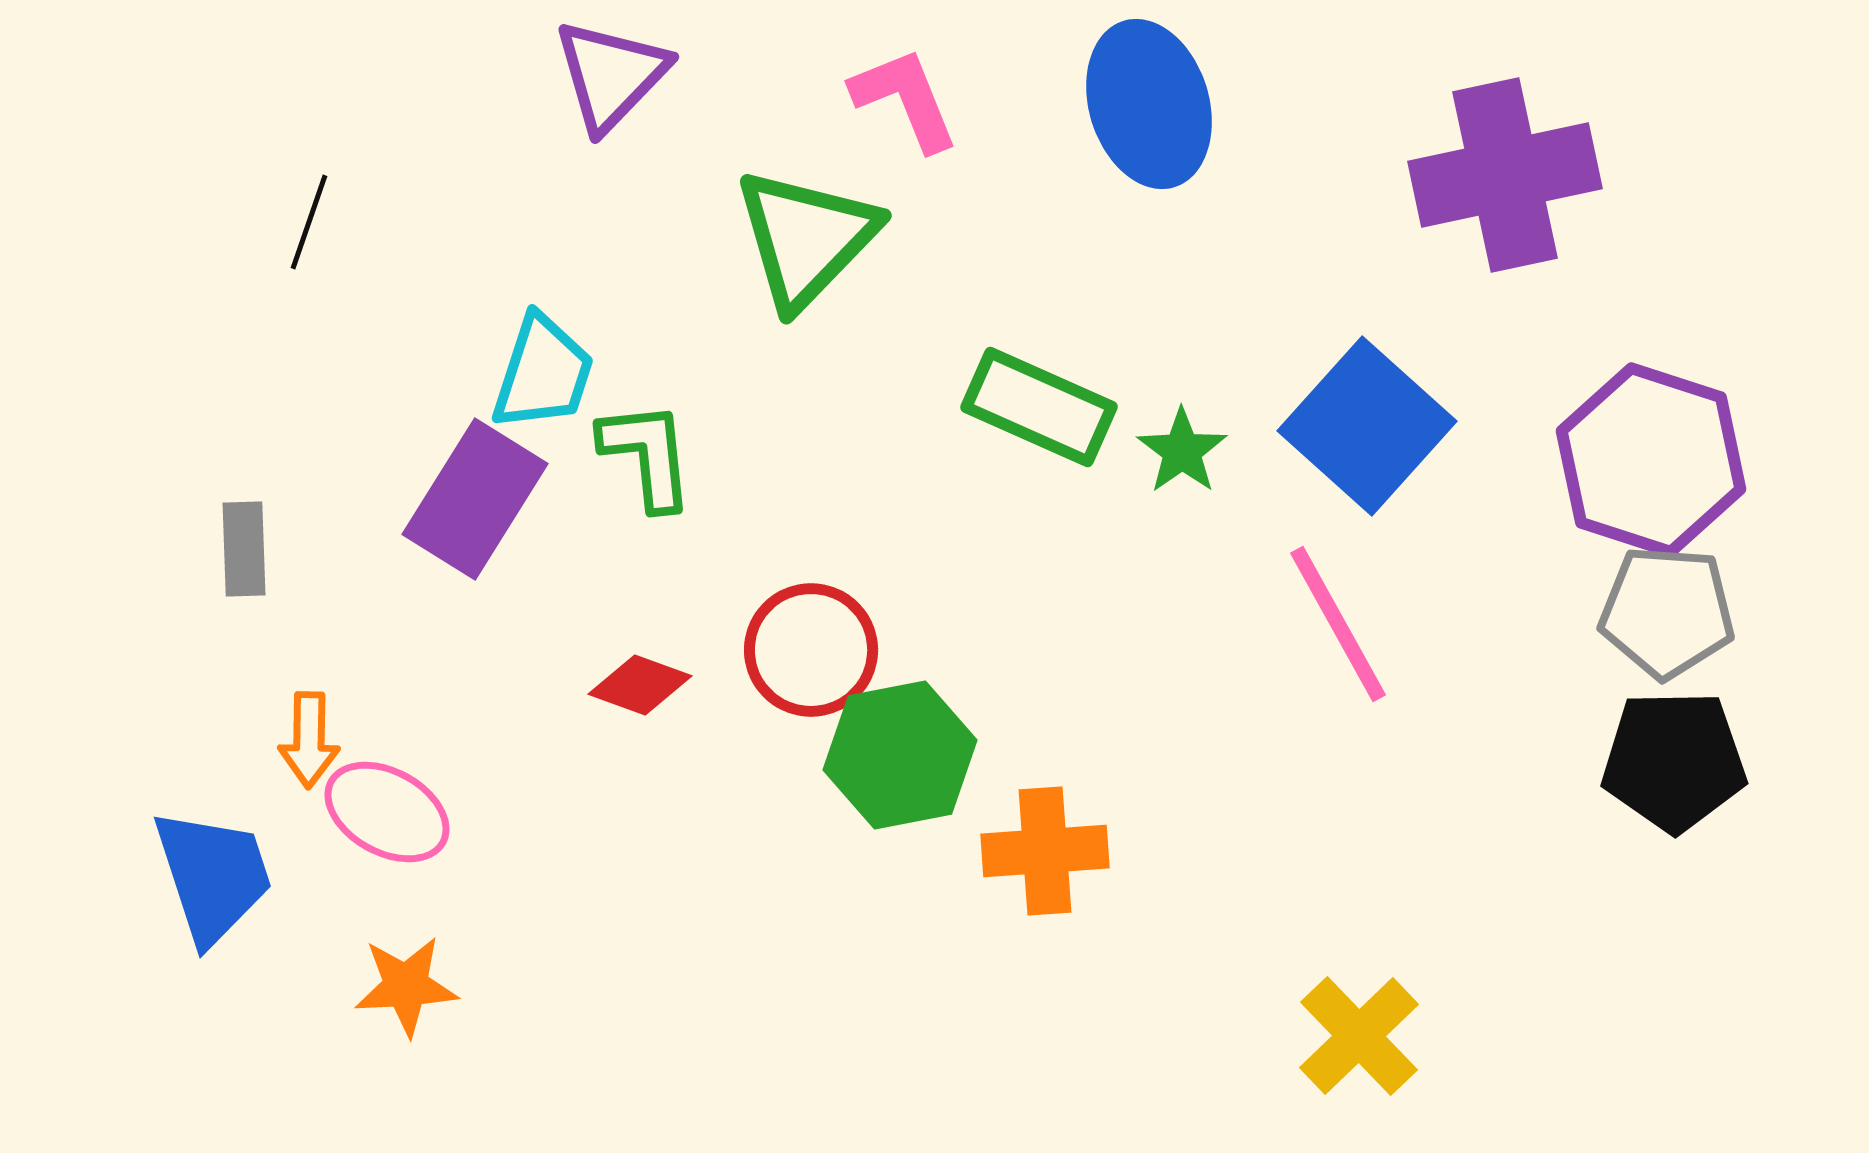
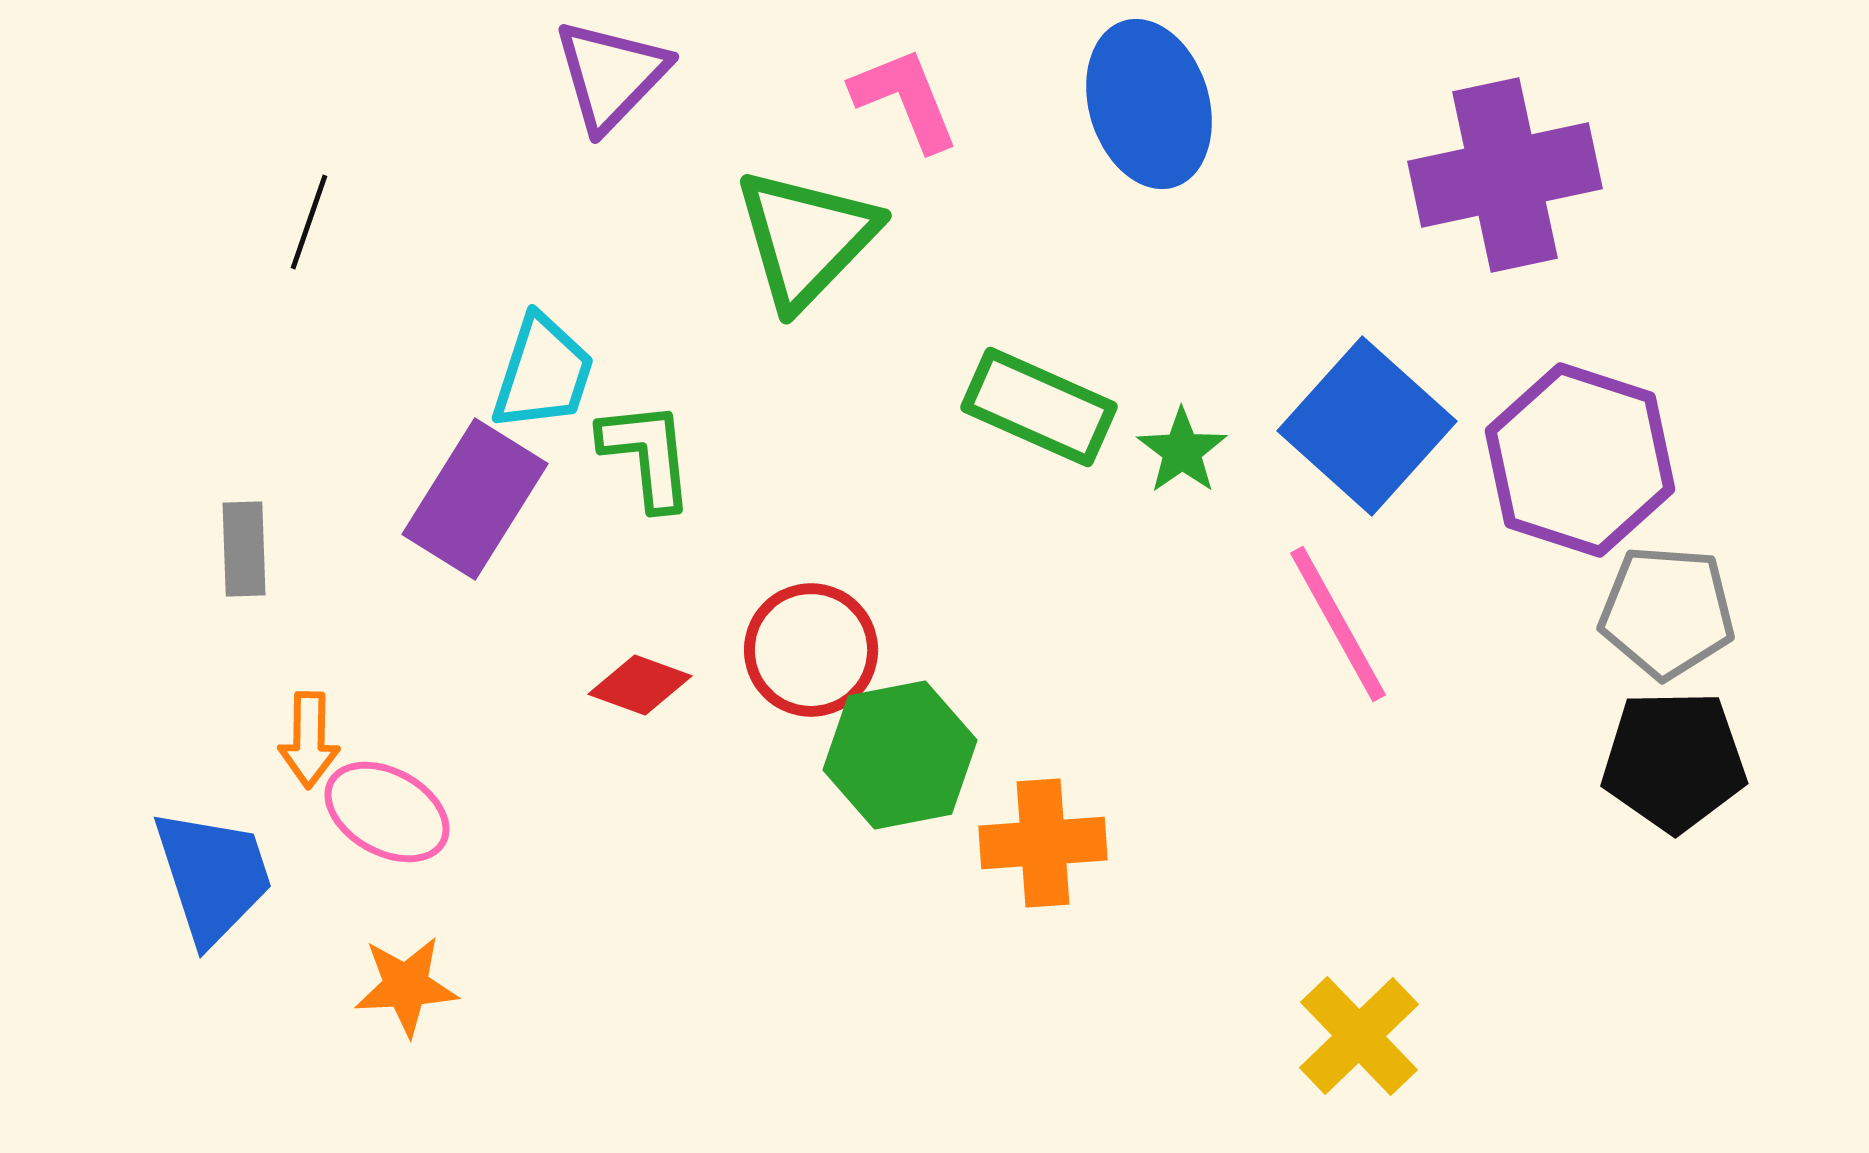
purple hexagon: moved 71 px left
orange cross: moved 2 px left, 8 px up
